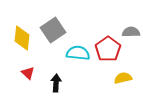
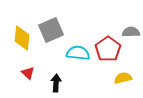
gray square: moved 2 px left; rotated 10 degrees clockwise
